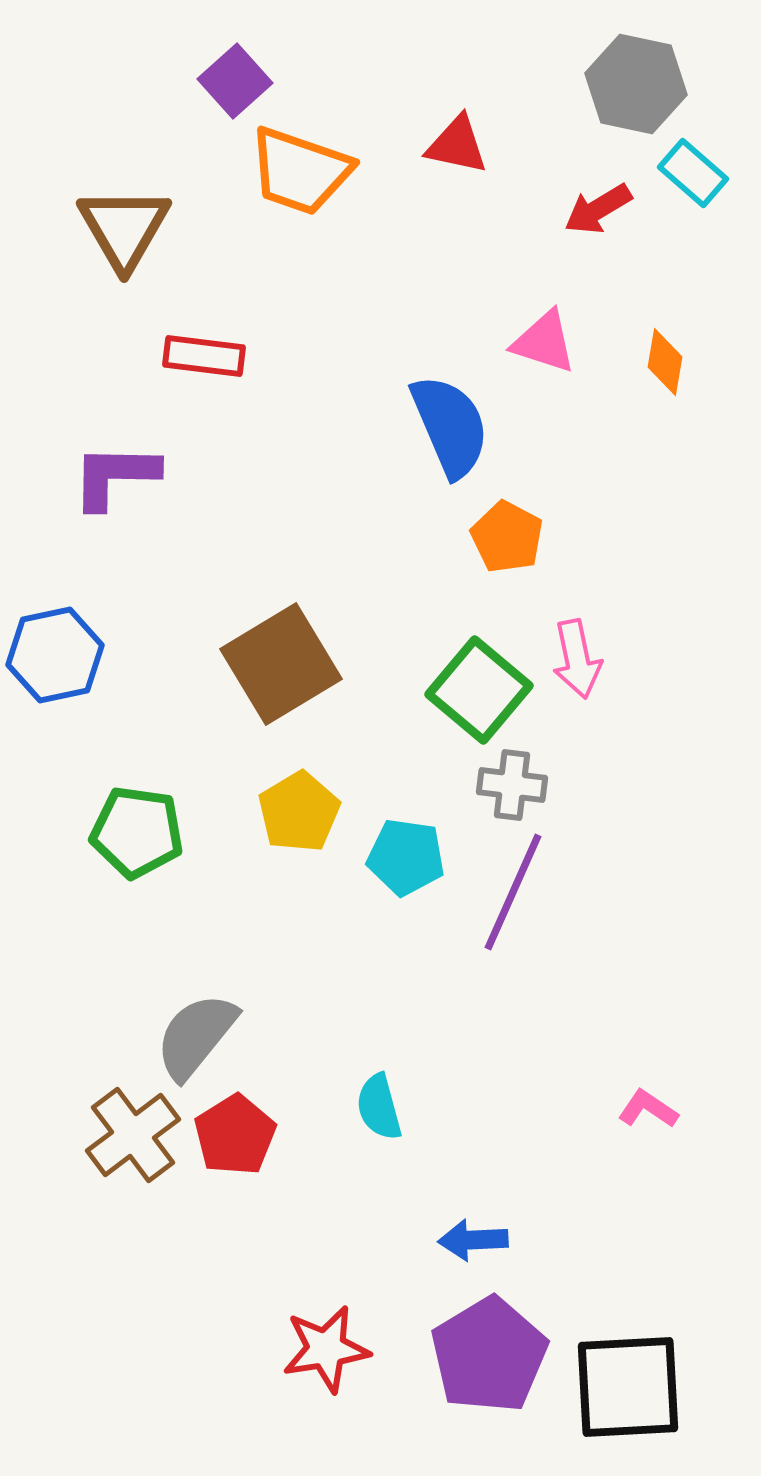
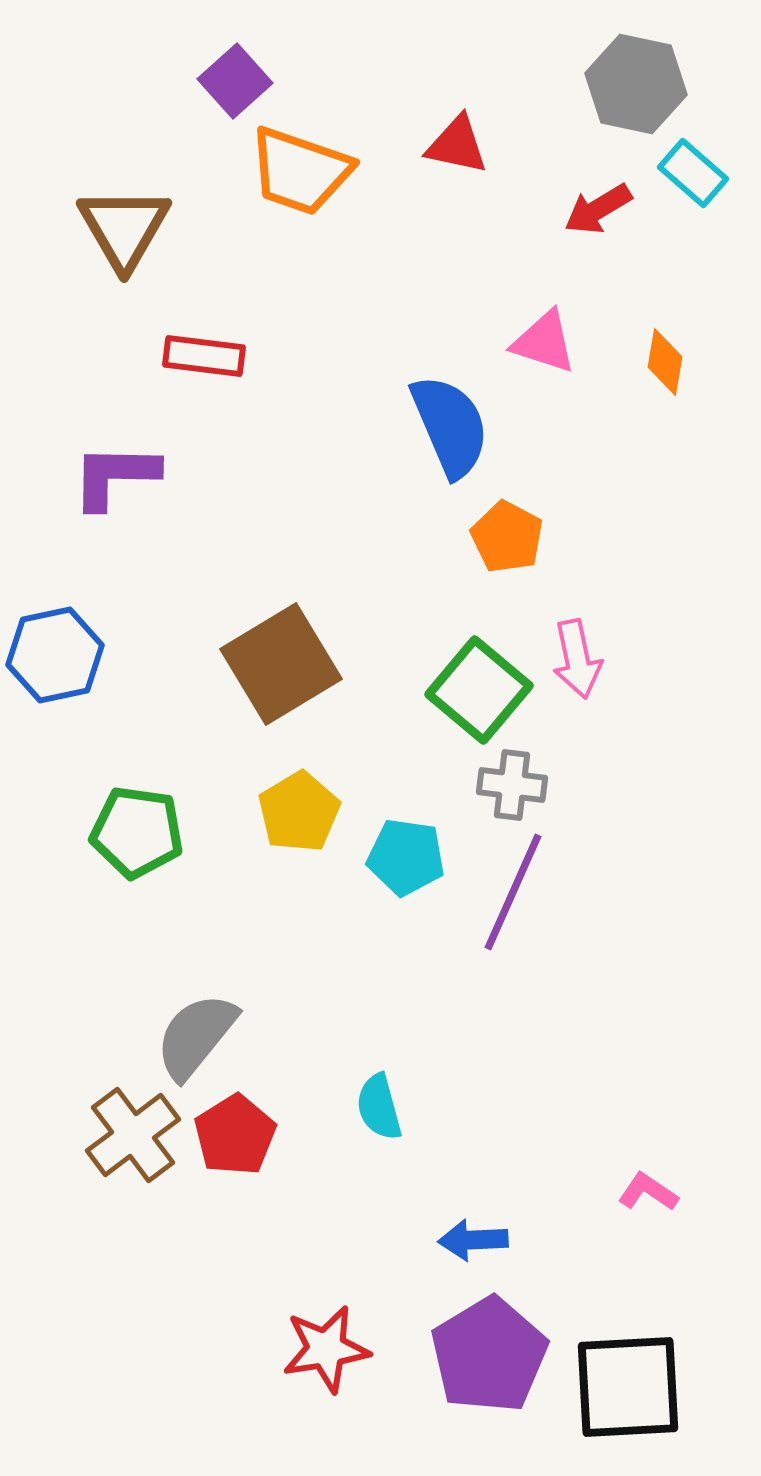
pink L-shape: moved 83 px down
